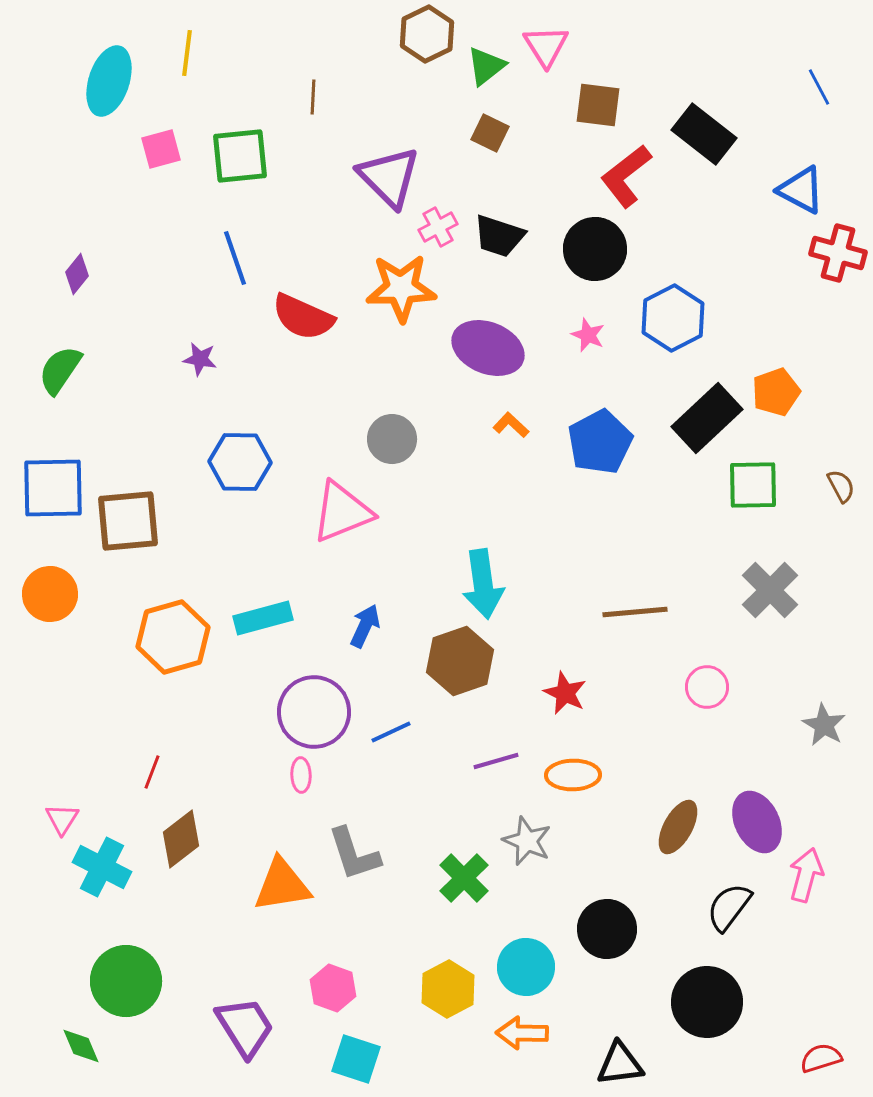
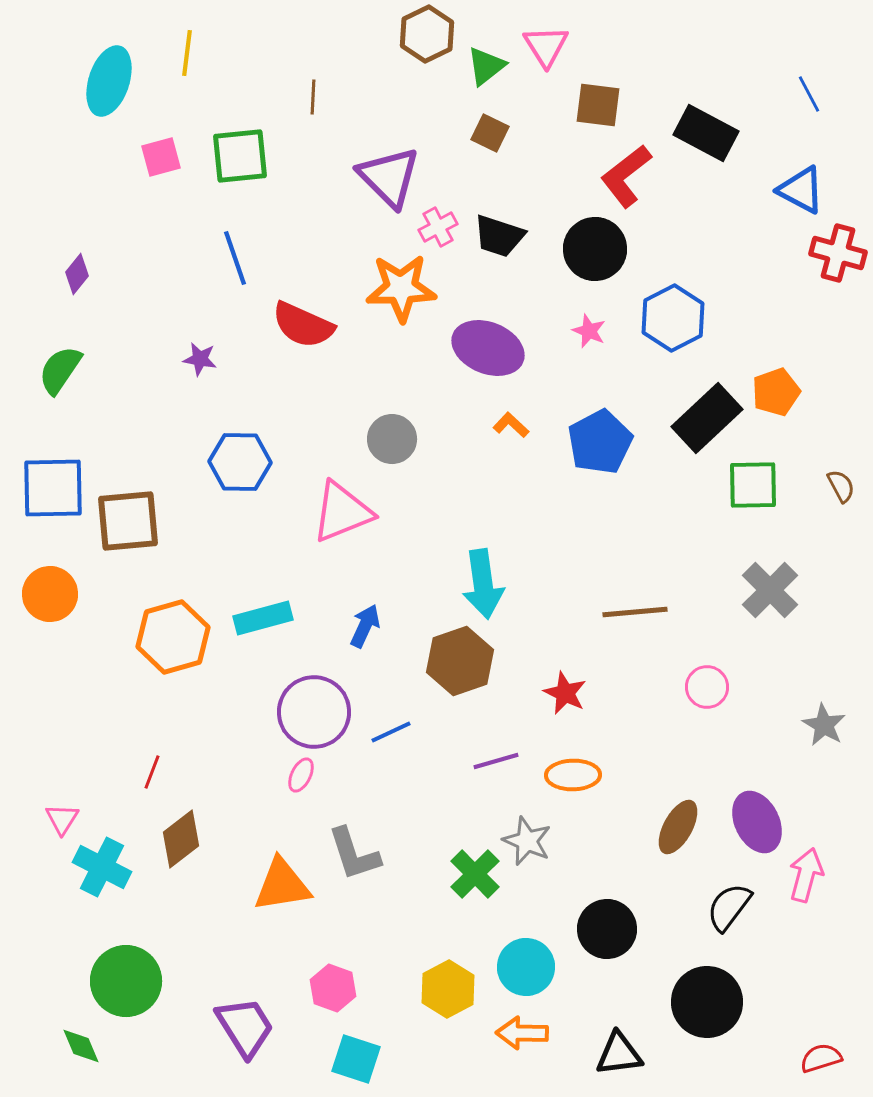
blue line at (819, 87): moved 10 px left, 7 px down
black rectangle at (704, 134): moved 2 px right, 1 px up; rotated 10 degrees counterclockwise
pink square at (161, 149): moved 8 px down
red semicircle at (303, 317): moved 8 px down
pink star at (588, 335): moved 1 px right, 4 px up
pink ellipse at (301, 775): rotated 28 degrees clockwise
green cross at (464, 878): moved 11 px right, 4 px up
black triangle at (620, 1064): moved 1 px left, 10 px up
